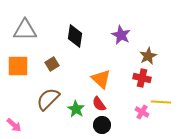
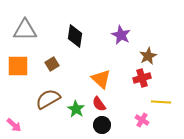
red cross: rotated 30 degrees counterclockwise
brown semicircle: rotated 15 degrees clockwise
pink cross: moved 8 px down
